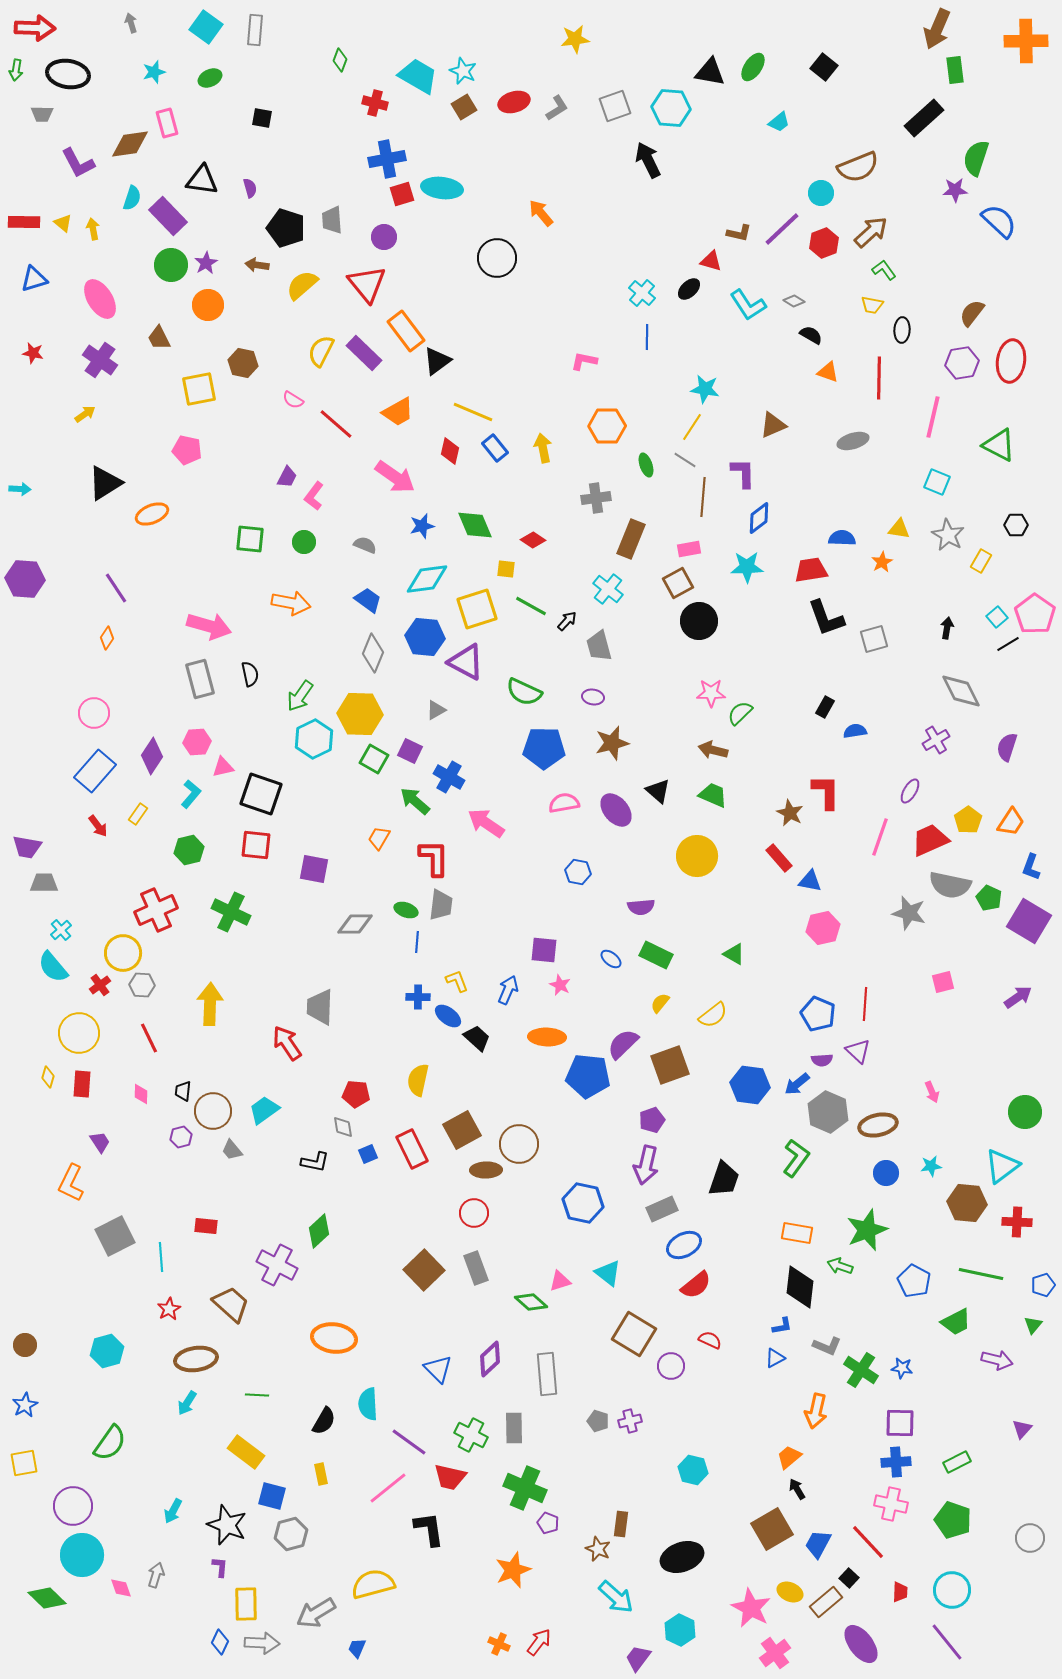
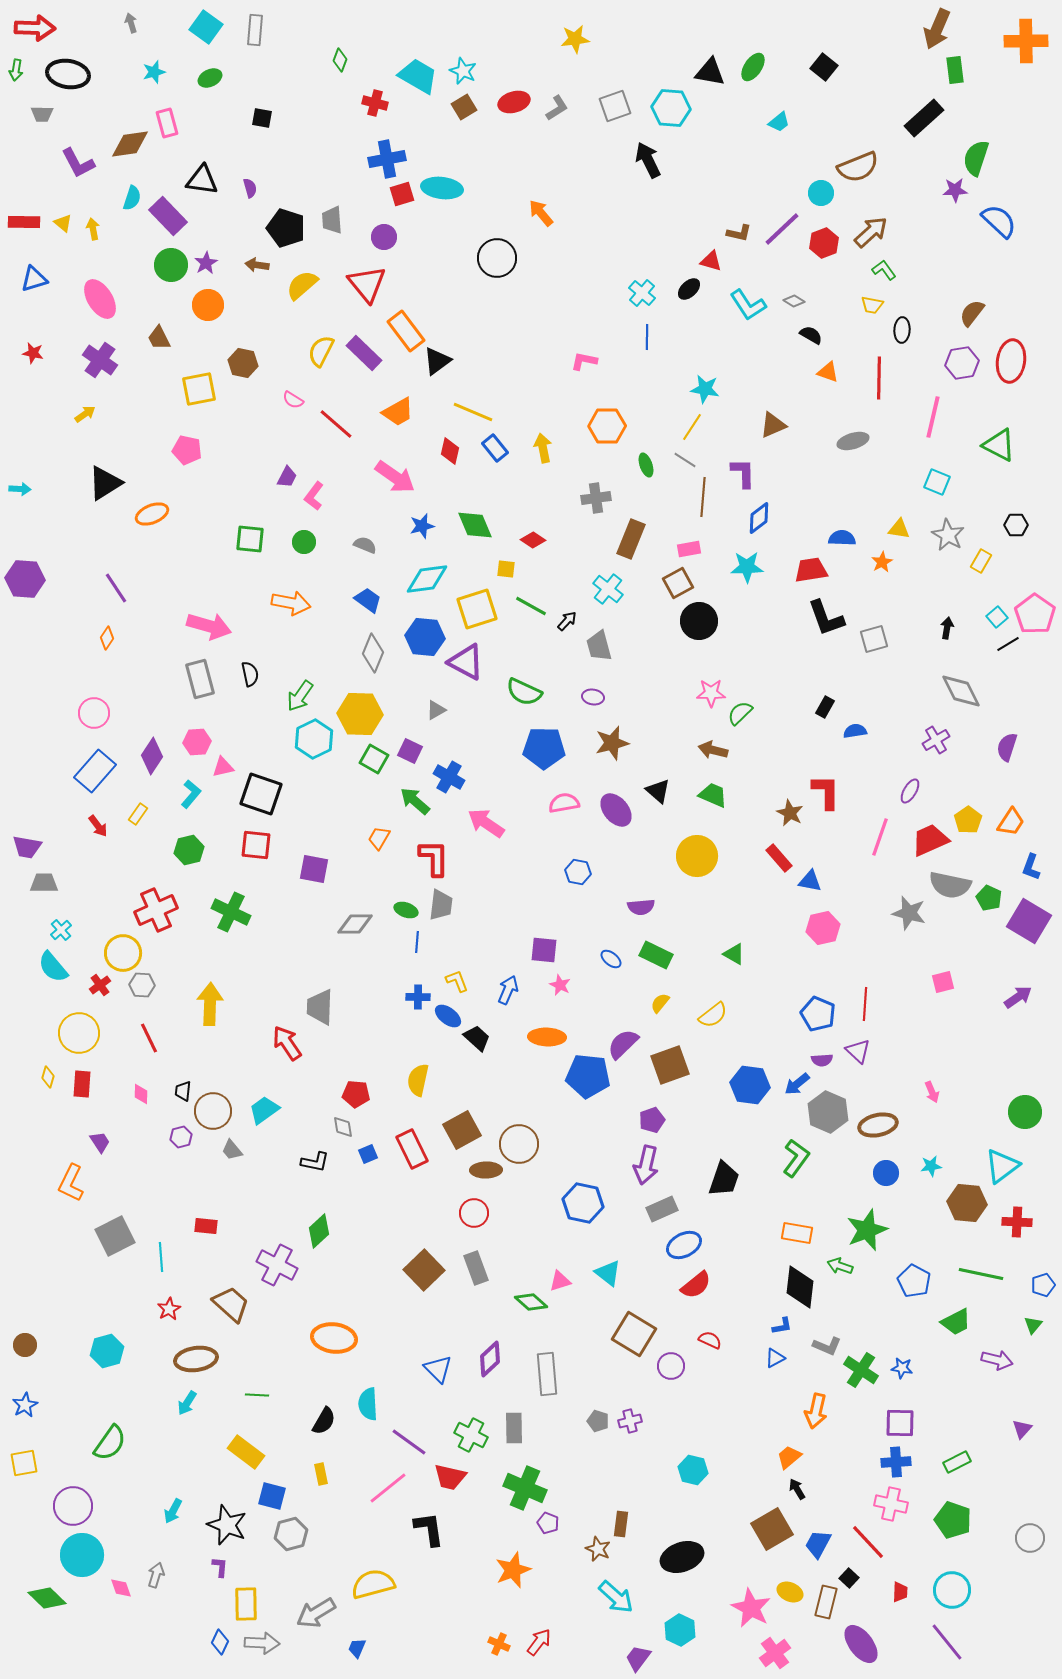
brown rectangle at (826, 1602): rotated 36 degrees counterclockwise
